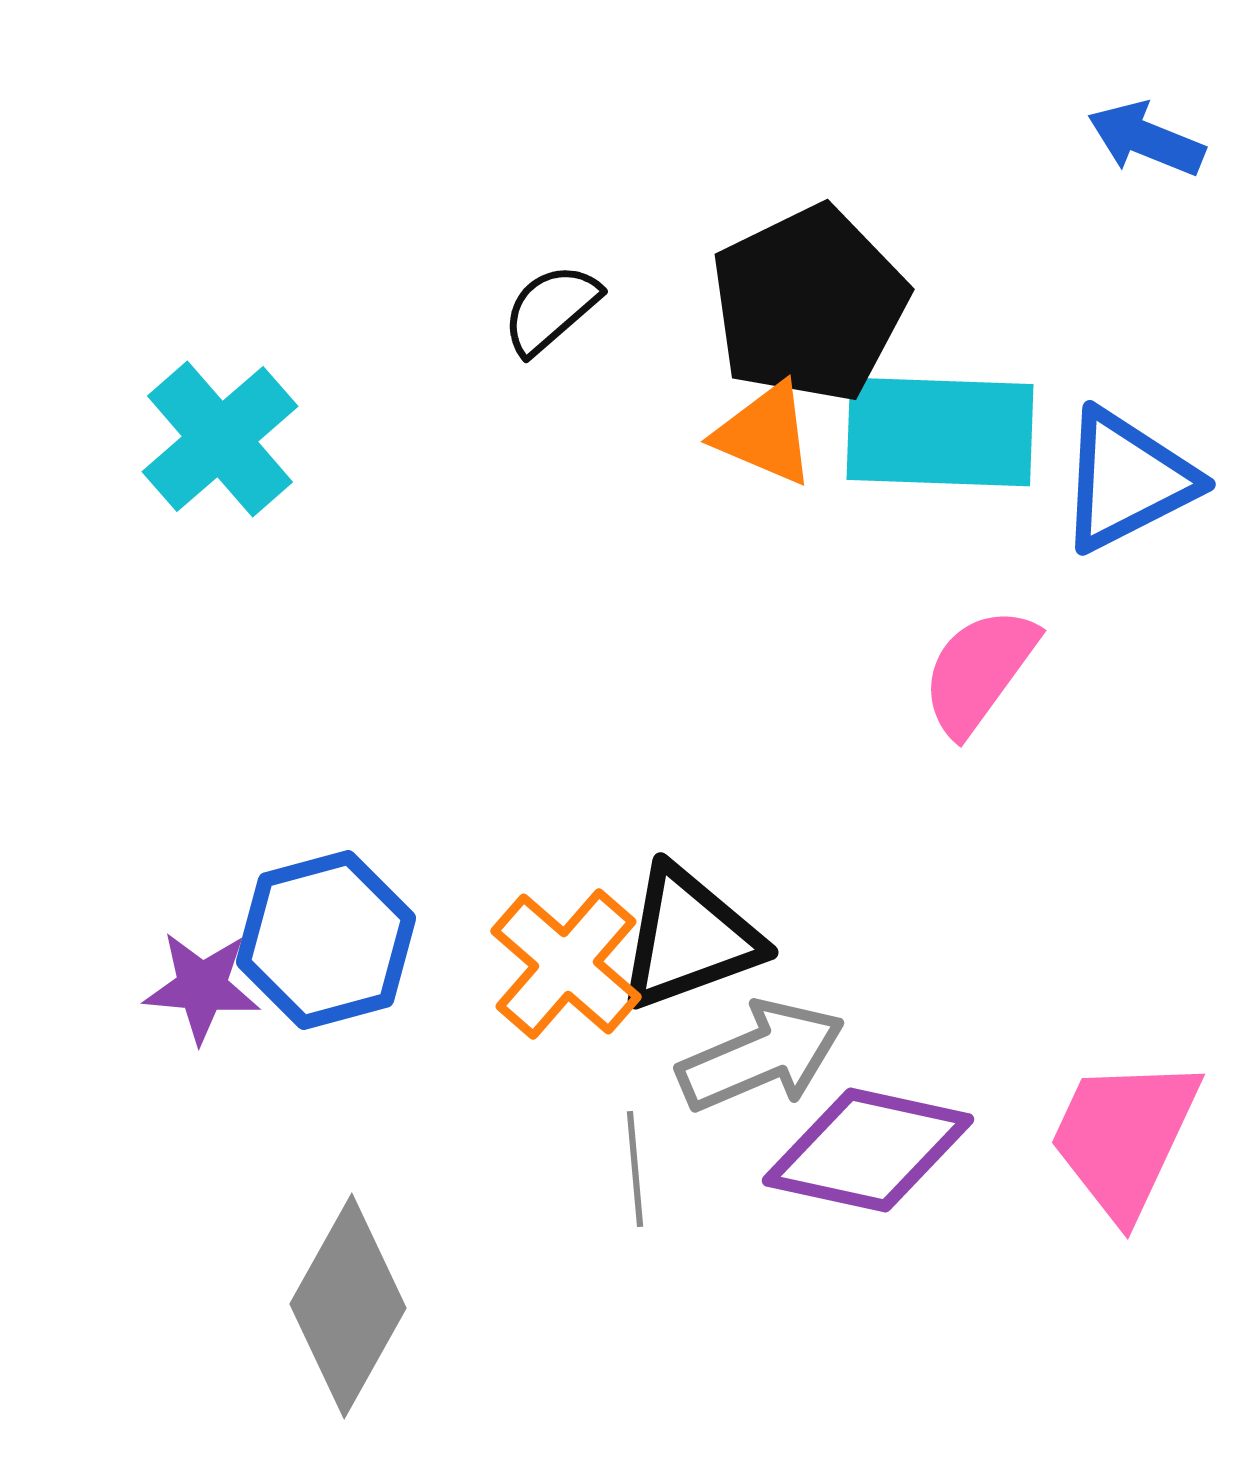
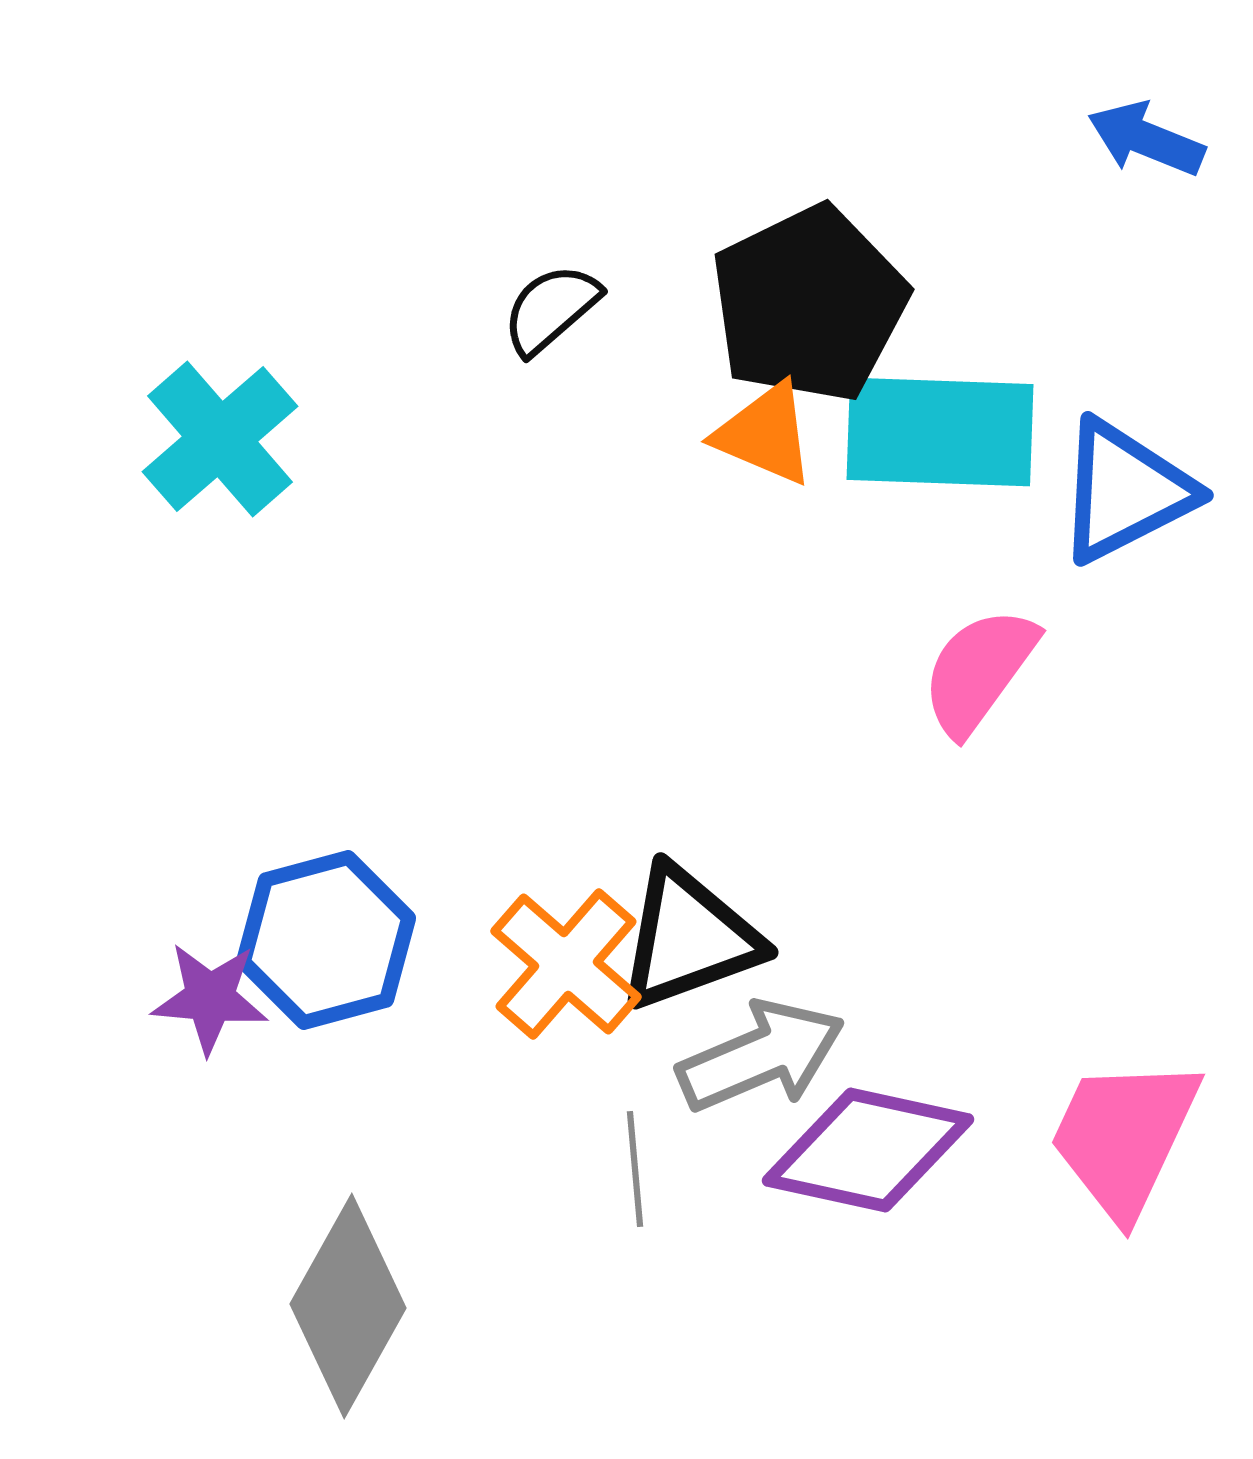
blue triangle: moved 2 px left, 11 px down
purple star: moved 8 px right, 11 px down
